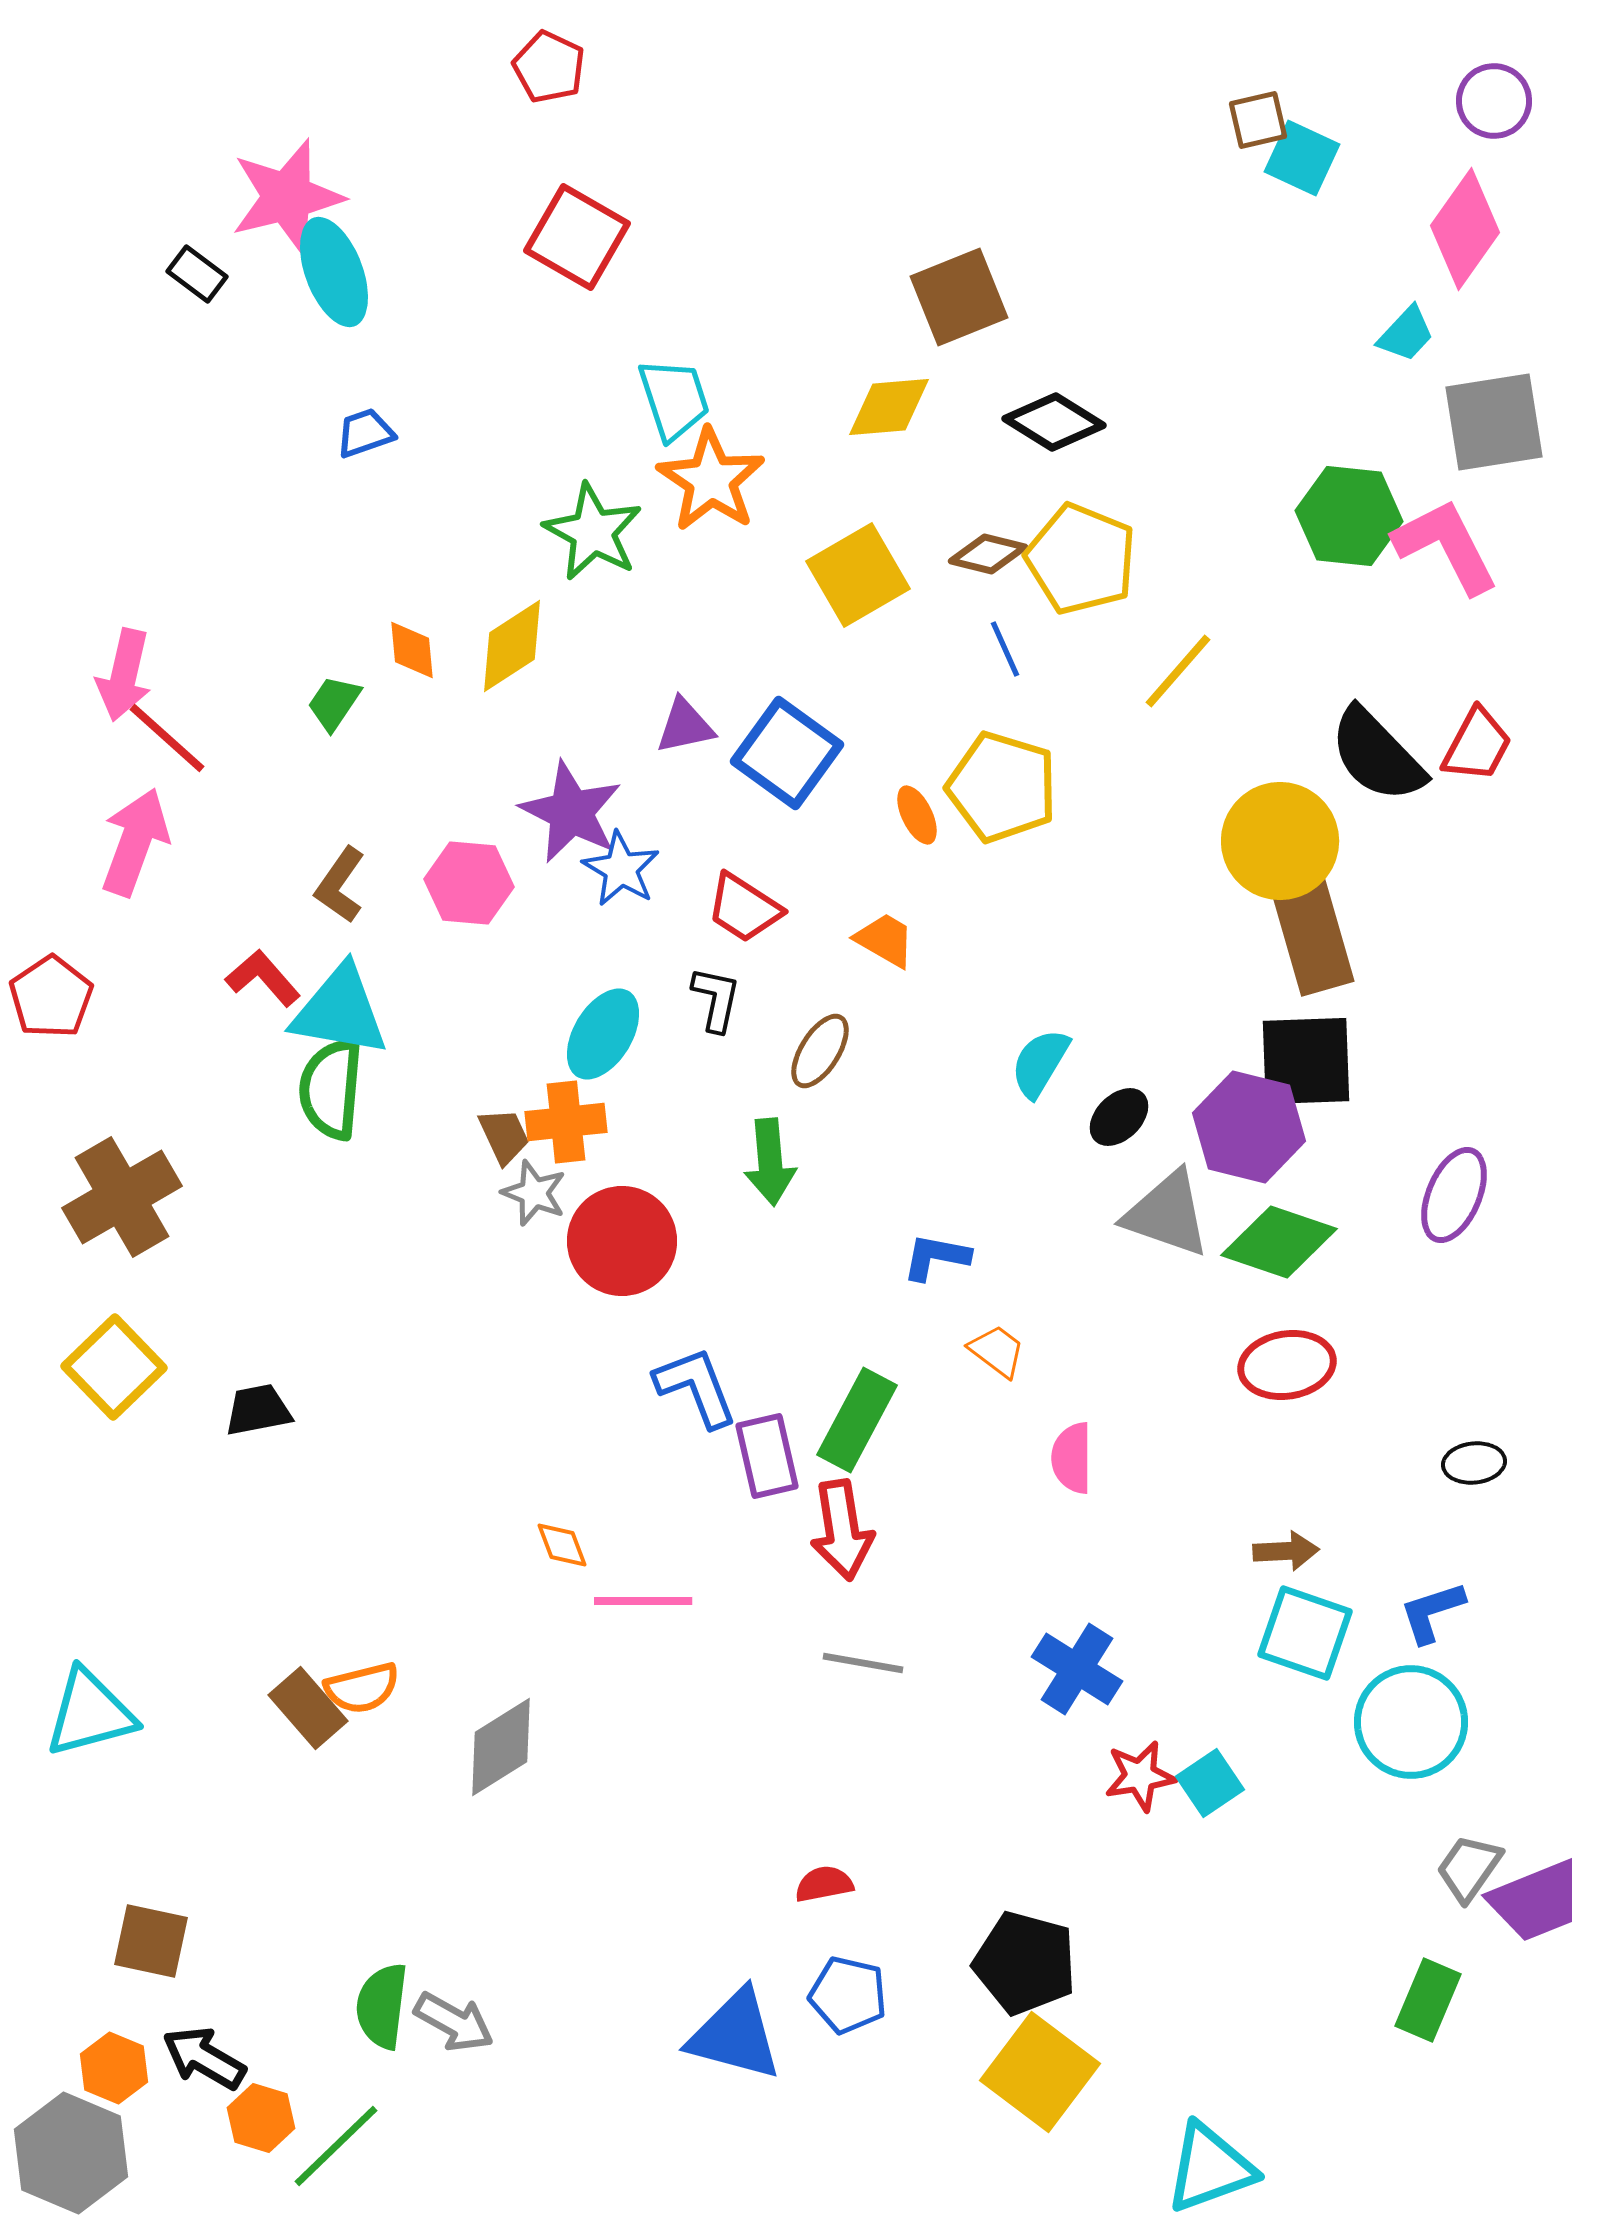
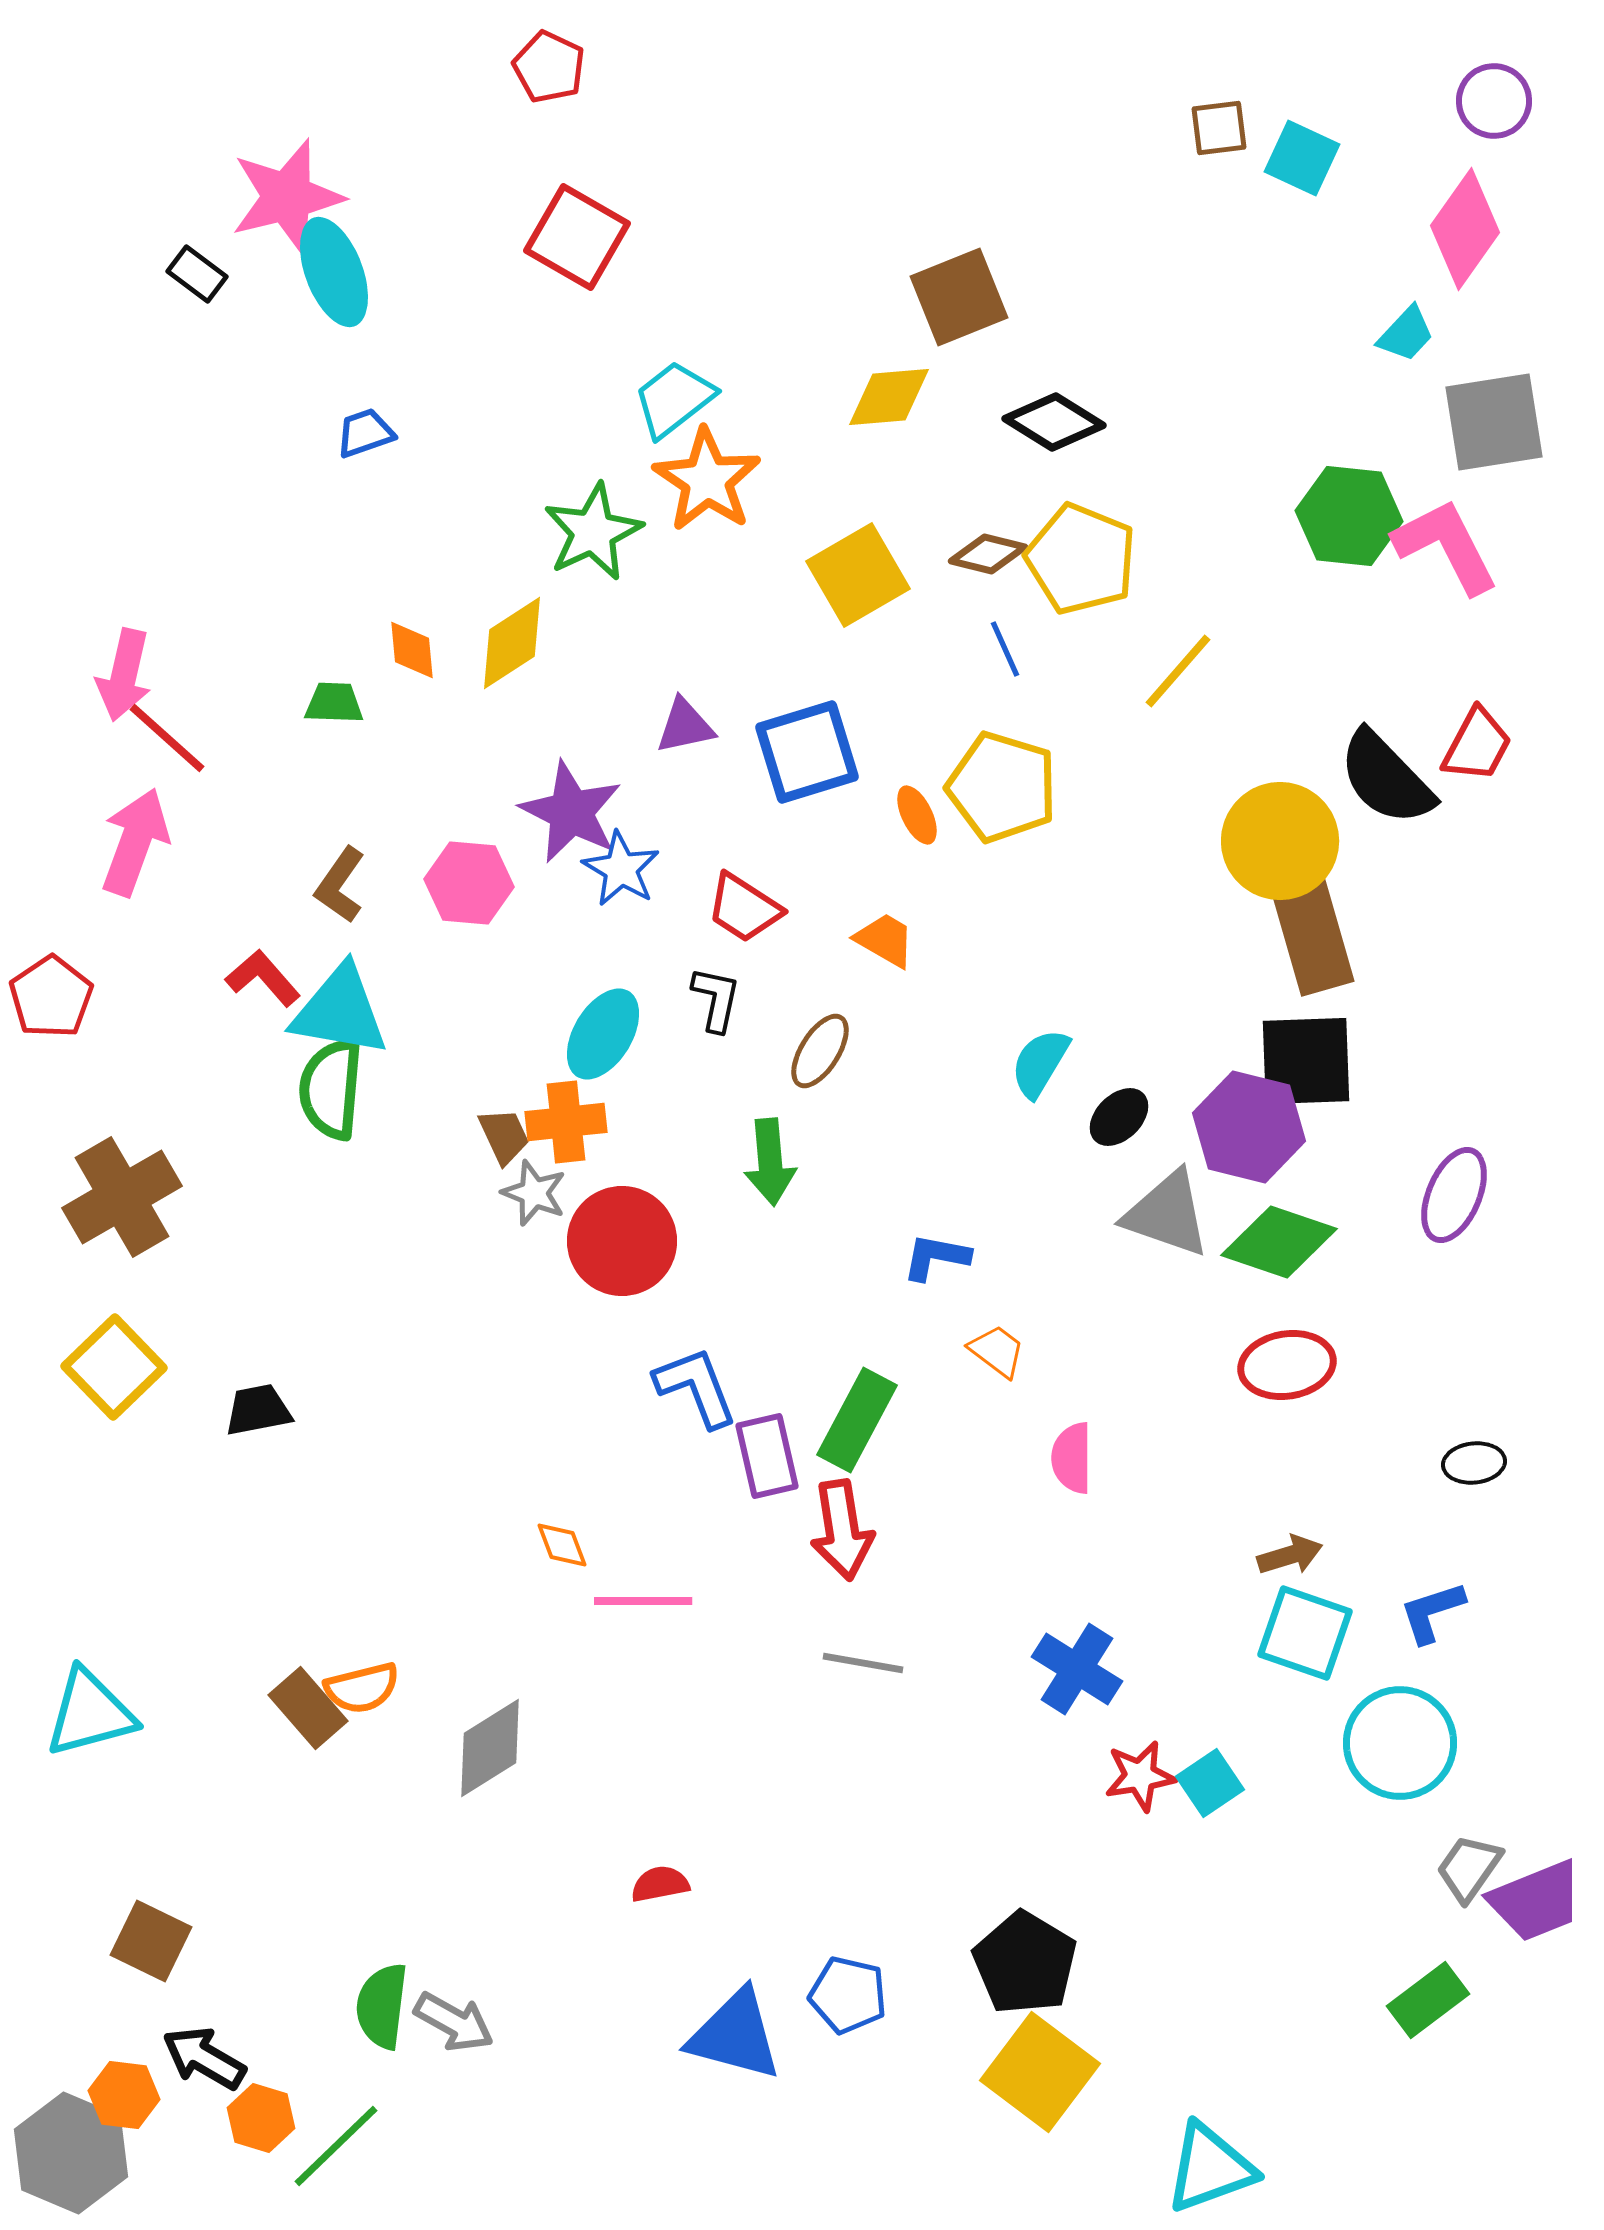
brown square at (1258, 120): moved 39 px left, 8 px down; rotated 6 degrees clockwise
cyan trapezoid at (674, 399): rotated 110 degrees counterclockwise
yellow diamond at (889, 407): moved 10 px up
orange star at (711, 480): moved 4 px left
green star at (593, 532): rotated 18 degrees clockwise
yellow diamond at (512, 646): moved 3 px up
green trapezoid at (334, 703): rotated 58 degrees clockwise
blue square at (787, 753): moved 20 px right, 1 px up; rotated 37 degrees clockwise
black semicircle at (1377, 755): moved 9 px right, 23 px down
brown arrow at (1286, 1551): moved 4 px right, 4 px down; rotated 14 degrees counterclockwise
cyan circle at (1411, 1722): moved 11 px left, 21 px down
gray diamond at (501, 1747): moved 11 px left, 1 px down
red semicircle at (824, 1884): moved 164 px left
brown square at (151, 1941): rotated 14 degrees clockwise
black pentagon at (1025, 1963): rotated 16 degrees clockwise
green rectangle at (1428, 2000): rotated 30 degrees clockwise
orange hexagon at (114, 2068): moved 10 px right, 27 px down; rotated 16 degrees counterclockwise
